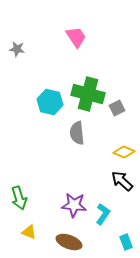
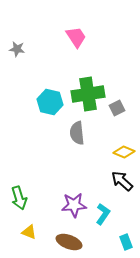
green cross: rotated 24 degrees counterclockwise
purple star: rotated 10 degrees counterclockwise
